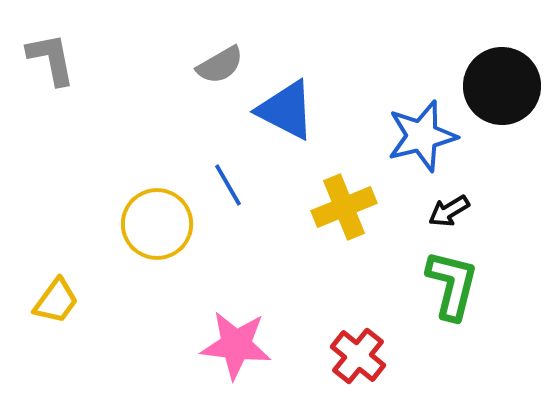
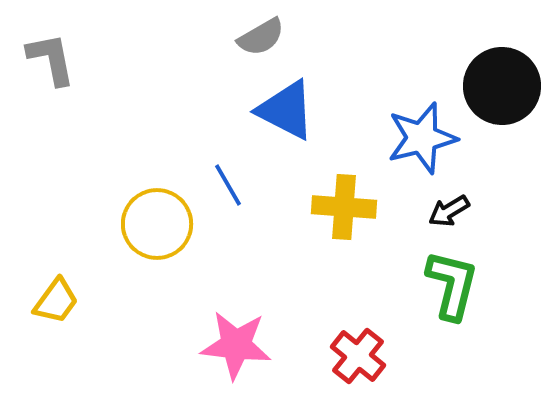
gray semicircle: moved 41 px right, 28 px up
blue star: moved 2 px down
yellow cross: rotated 26 degrees clockwise
